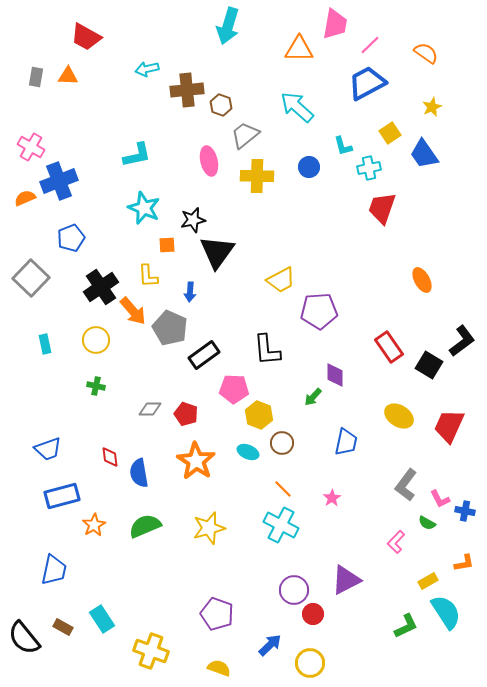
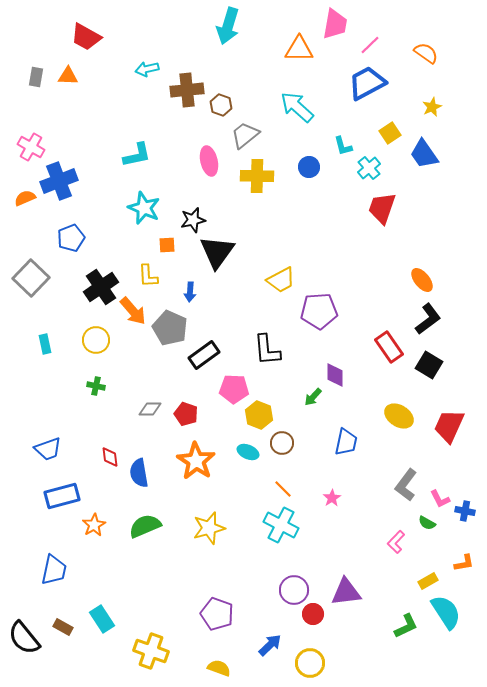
cyan cross at (369, 168): rotated 30 degrees counterclockwise
orange ellipse at (422, 280): rotated 10 degrees counterclockwise
black L-shape at (462, 341): moved 34 px left, 22 px up
purple triangle at (346, 580): moved 12 px down; rotated 20 degrees clockwise
